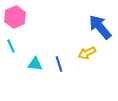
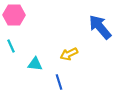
pink hexagon: moved 1 px left, 2 px up; rotated 25 degrees clockwise
yellow arrow: moved 18 px left, 1 px down
blue line: moved 18 px down
